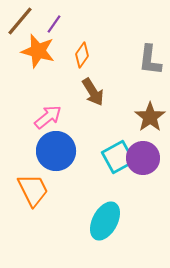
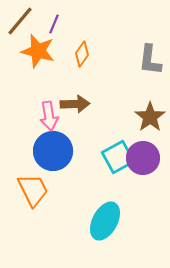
purple line: rotated 12 degrees counterclockwise
orange diamond: moved 1 px up
brown arrow: moved 18 px left, 12 px down; rotated 60 degrees counterclockwise
pink arrow: moved 1 px right, 1 px up; rotated 120 degrees clockwise
blue circle: moved 3 px left
